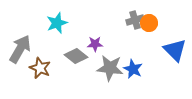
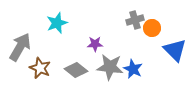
orange circle: moved 3 px right, 5 px down
gray arrow: moved 2 px up
gray diamond: moved 14 px down
gray star: moved 1 px up
